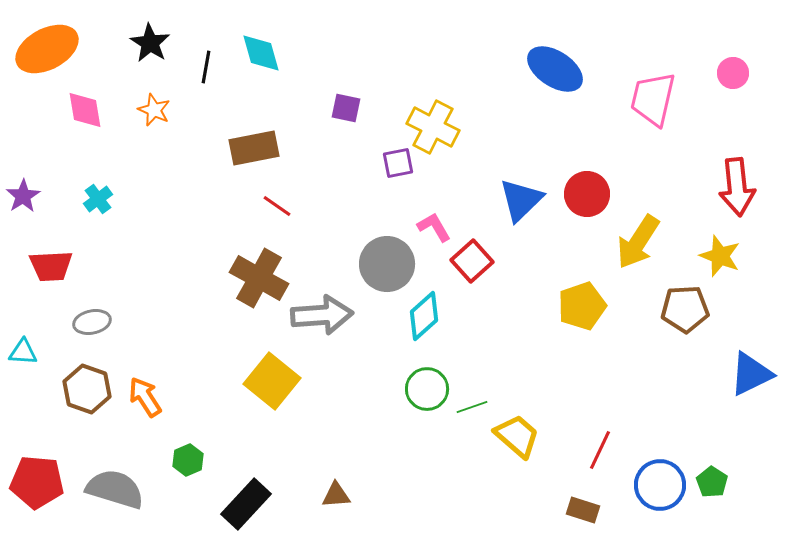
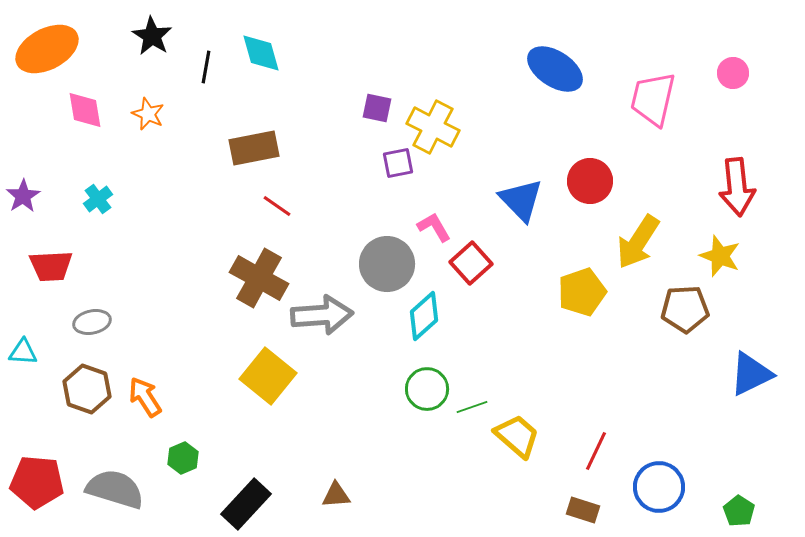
black star at (150, 43): moved 2 px right, 7 px up
purple square at (346, 108): moved 31 px right
orange star at (154, 110): moved 6 px left, 4 px down
red circle at (587, 194): moved 3 px right, 13 px up
blue triangle at (521, 200): rotated 30 degrees counterclockwise
red square at (472, 261): moved 1 px left, 2 px down
yellow pentagon at (582, 306): moved 14 px up
yellow square at (272, 381): moved 4 px left, 5 px up
red line at (600, 450): moved 4 px left, 1 px down
green hexagon at (188, 460): moved 5 px left, 2 px up
green pentagon at (712, 482): moved 27 px right, 29 px down
blue circle at (660, 485): moved 1 px left, 2 px down
